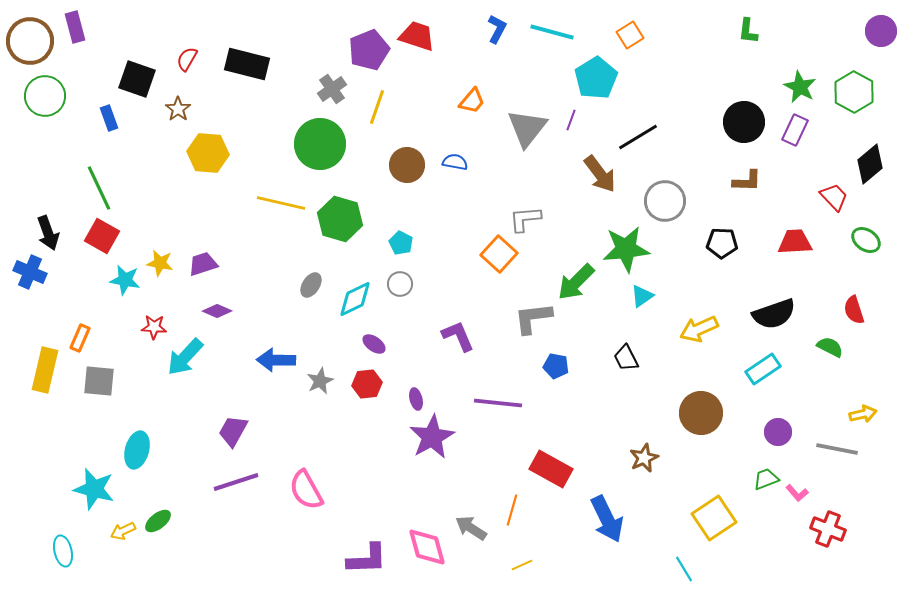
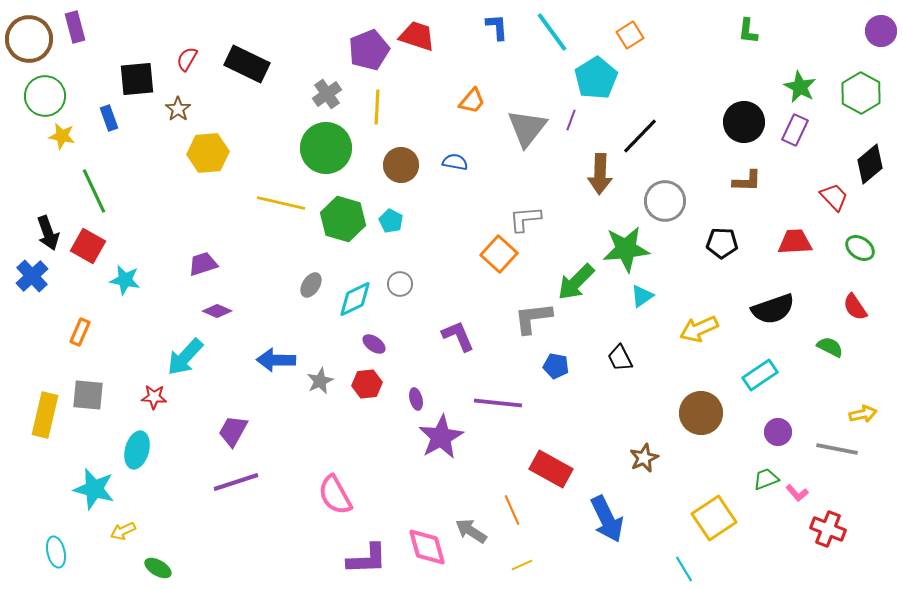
blue L-shape at (497, 29): moved 2 px up; rotated 32 degrees counterclockwise
cyan line at (552, 32): rotated 39 degrees clockwise
brown circle at (30, 41): moved 1 px left, 2 px up
black rectangle at (247, 64): rotated 12 degrees clockwise
black square at (137, 79): rotated 24 degrees counterclockwise
gray cross at (332, 89): moved 5 px left, 5 px down
green hexagon at (854, 92): moved 7 px right, 1 px down
yellow line at (377, 107): rotated 16 degrees counterclockwise
black line at (638, 137): moved 2 px right, 1 px up; rotated 15 degrees counterclockwise
green circle at (320, 144): moved 6 px right, 4 px down
yellow hexagon at (208, 153): rotated 9 degrees counterclockwise
brown circle at (407, 165): moved 6 px left
brown arrow at (600, 174): rotated 39 degrees clockwise
green line at (99, 188): moved 5 px left, 3 px down
green hexagon at (340, 219): moved 3 px right
red square at (102, 236): moved 14 px left, 10 px down
green ellipse at (866, 240): moved 6 px left, 8 px down
cyan pentagon at (401, 243): moved 10 px left, 22 px up
yellow star at (160, 263): moved 98 px left, 127 px up
blue cross at (30, 272): moved 2 px right, 4 px down; rotated 24 degrees clockwise
red semicircle at (854, 310): moved 1 px right, 3 px up; rotated 16 degrees counterclockwise
black semicircle at (774, 314): moved 1 px left, 5 px up
red star at (154, 327): moved 70 px down
orange rectangle at (80, 338): moved 6 px up
black trapezoid at (626, 358): moved 6 px left
cyan rectangle at (763, 369): moved 3 px left, 6 px down
yellow rectangle at (45, 370): moved 45 px down
gray square at (99, 381): moved 11 px left, 14 px down
purple star at (432, 437): moved 9 px right
pink semicircle at (306, 490): moved 29 px right, 5 px down
orange line at (512, 510): rotated 40 degrees counterclockwise
green ellipse at (158, 521): moved 47 px down; rotated 68 degrees clockwise
gray arrow at (471, 528): moved 3 px down
cyan ellipse at (63, 551): moved 7 px left, 1 px down
